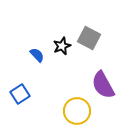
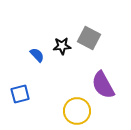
black star: rotated 18 degrees clockwise
blue square: rotated 18 degrees clockwise
